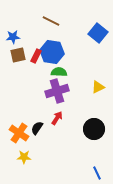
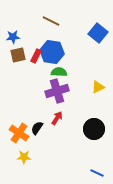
blue line: rotated 40 degrees counterclockwise
